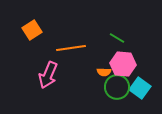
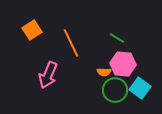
orange line: moved 5 px up; rotated 72 degrees clockwise
green circle: moved 2 px left, 3 px down
